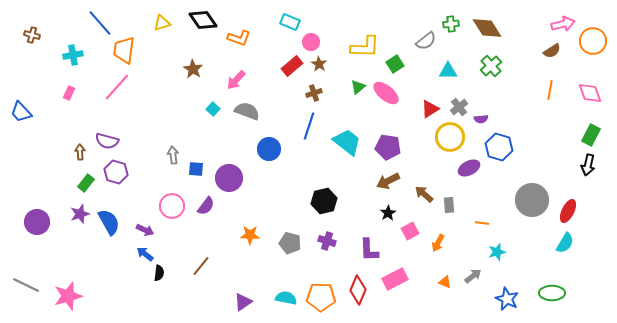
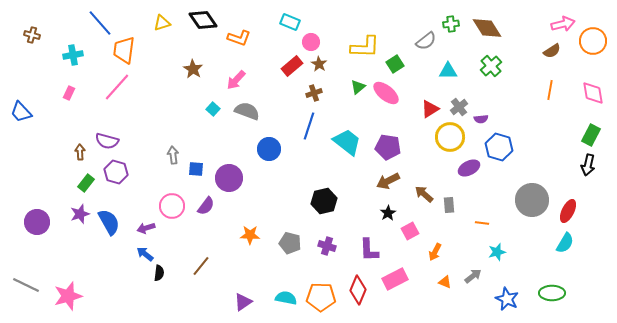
pink diamond at (590, 93): moved 3 px right; rotated 10 degrees clockwise
purple arrow at (145, 230): moved 1 px right, 2 px up; rotated 138 degrees clockwise
purple cross at (327, 241): moved 5 px down
orange arrow at (438, 243): moved 3 px left, 9 px down
